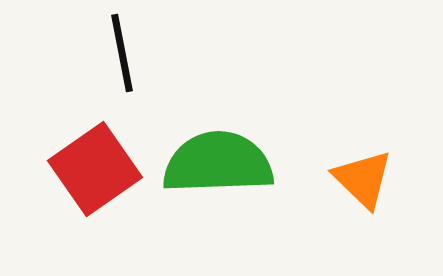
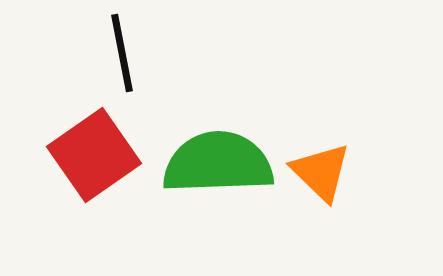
red square: moved 1 px left, 14 px up
orange triangle: moved 42 px left, 7 px up
